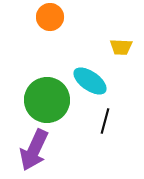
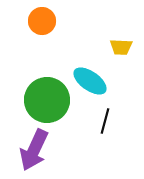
orange circle: moved 8 px left, 4 px down
